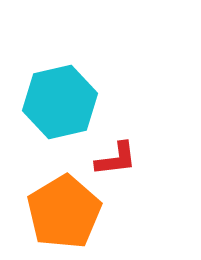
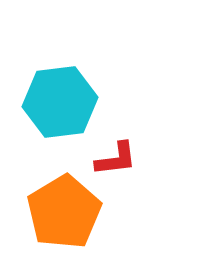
cyan hexagon: rotated 6 degrees clockwise
